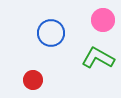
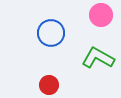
pink circle: moved 2 px left, 5 px up
red circle: moved 16 px right, 5 px down
